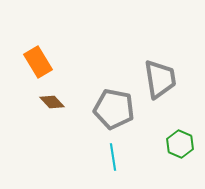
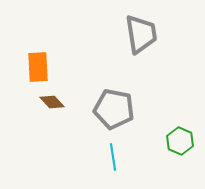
orange rectangle: moved 5 px down; rotated 28 degrees clockwise
gray trapezoid: moved 19 px left, 45 px up
green hexagon: moved 3 px up
